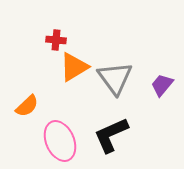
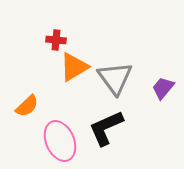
purple trapezoid: moved 1 px right, 3 px down
black L-shape: moved 5 px left, 7 px up
